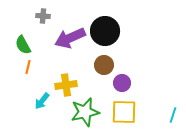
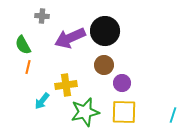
gray cross: moved 1 px left
